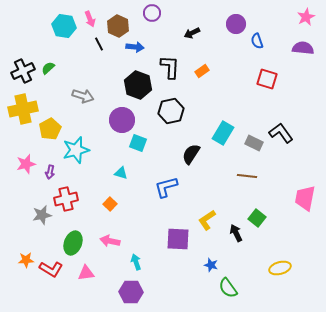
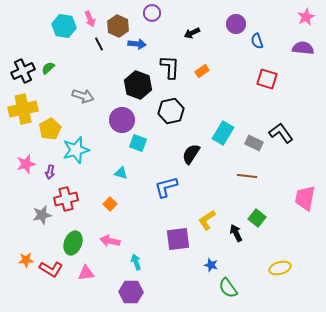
blue arrow at (135, 47): moved 2 px right, 3 px up
purple square at (178, 239): rotated 10 degrees counterclockwise
